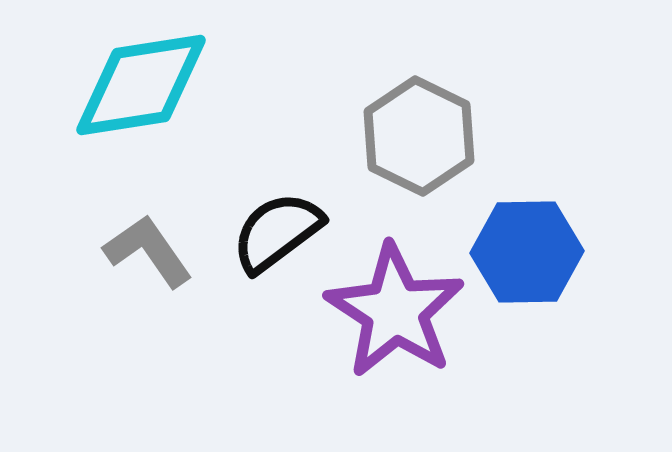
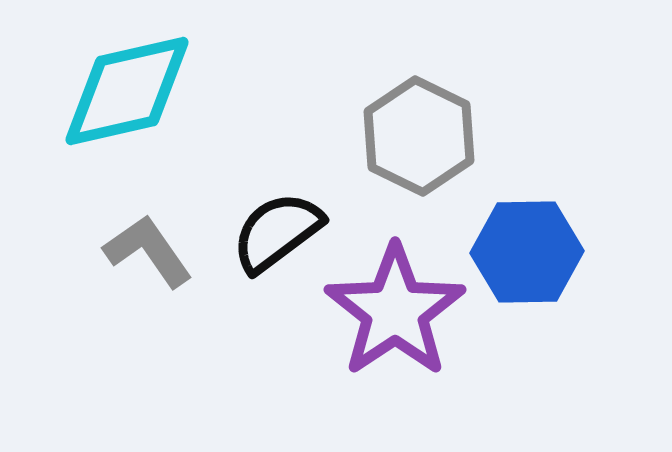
cyan diamond: moved 14 px left, 6 px down; rotated 4 degrees counterclockwise
purple star: rotated 5 degrees clockwise
